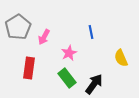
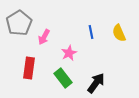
gray pentagon: moved 1 px right, 4 px up
yellow semicircle: moved 2 px left, 25 px up
green rectangle: moved 4 px left
black arrow: moved 2 px right, 1 px up
